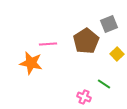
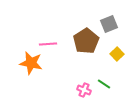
pink cross: moved 7 px up
